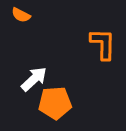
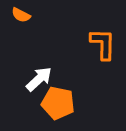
white arrow: moved 5 px right
orange pentagon: moved 3 px right; rotated 16 degrees clockwise
